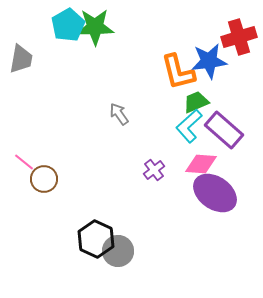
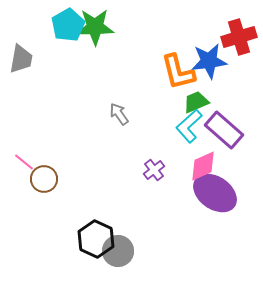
pink diamond: moved 2 px right, 2 px down; rotated 28 degrees counterclockwise
